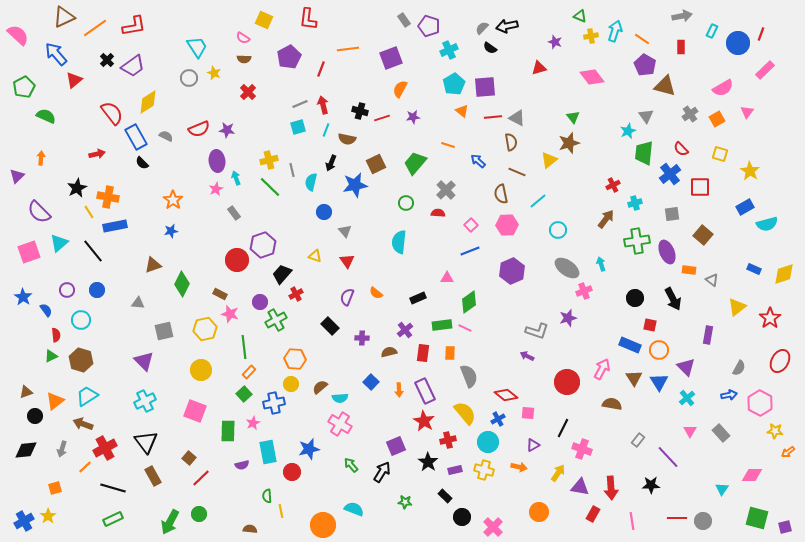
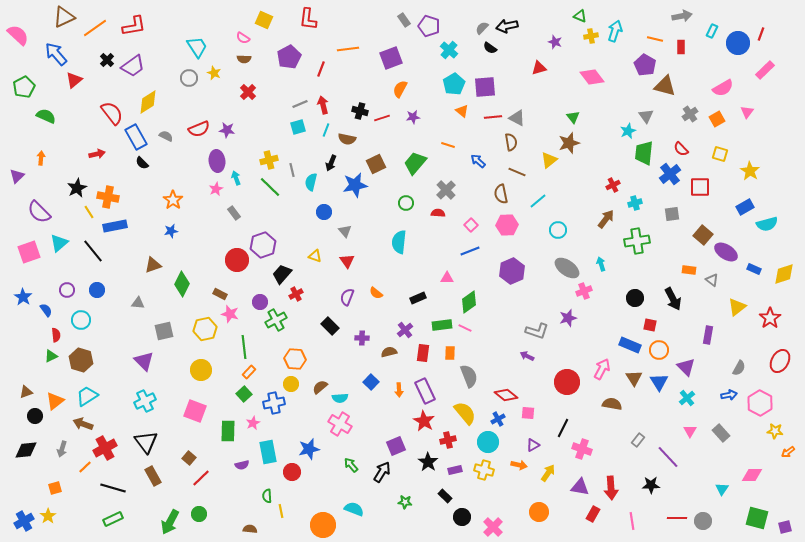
orange line at (642, 39): moved 13 px right; rotated 21 degrees counterclockwise
cyan cross at (449, 50): rotated 24 degrees counterclockwise
purple ellipse at (667, 252): moved 59 px right; rotated 35 degrees counterclockwise
orange arrow at (519, 467): moved 2 px up
yellow arrow at (558, 473): moved 10 px left
